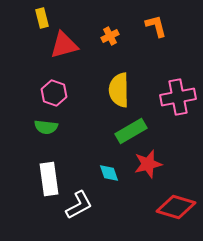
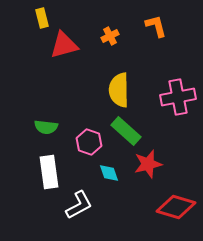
pink hexagon: moved 35 px right, 49 px down
green rectangle: moved 5 px left; rotated 72 degrees clockwise
white rectangle: moved 7 px up
